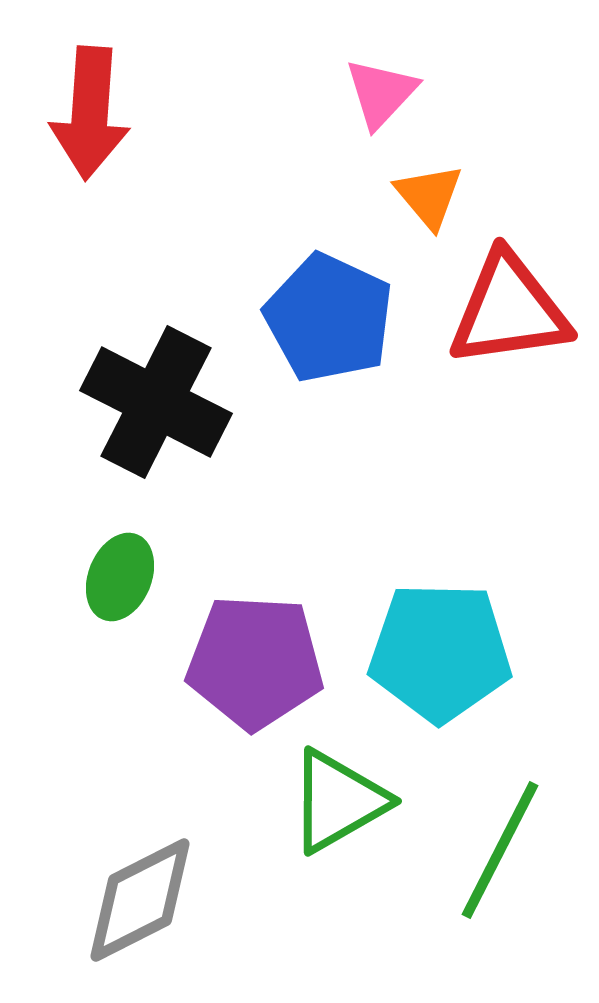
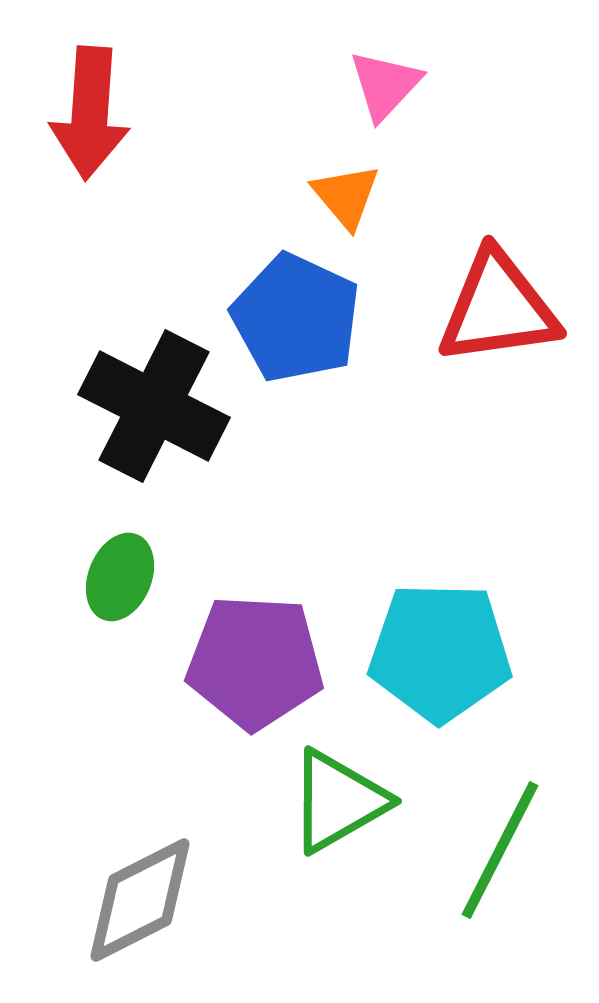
pink triangle: moved 4 px right, 8 px up
orange triangle: moved 83 px left
red triangle: moved 11 px left, 2 px up
blue pentagon: moved 33 px left
black cross: moved 2 px left, 4 px down
